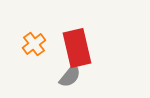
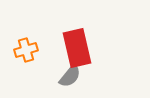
orange cross: moved 8 px left, 6 px down; rotated 20 degrees clockwise
